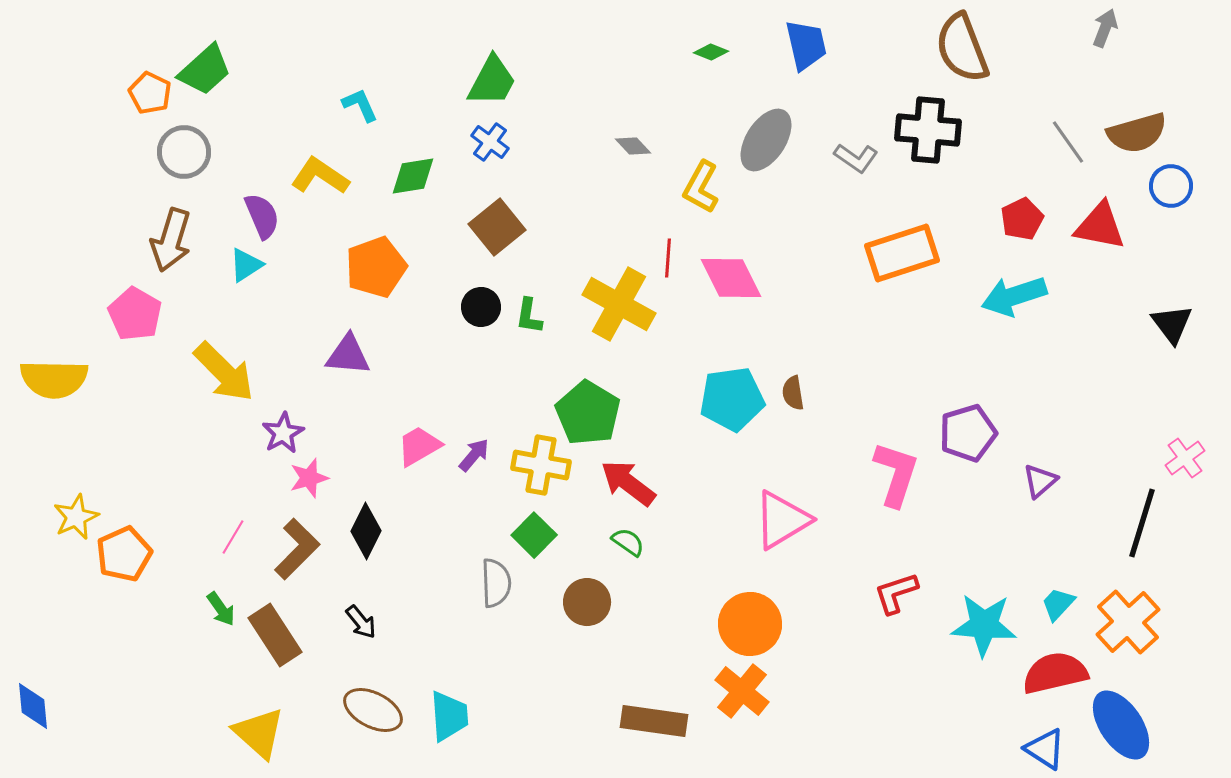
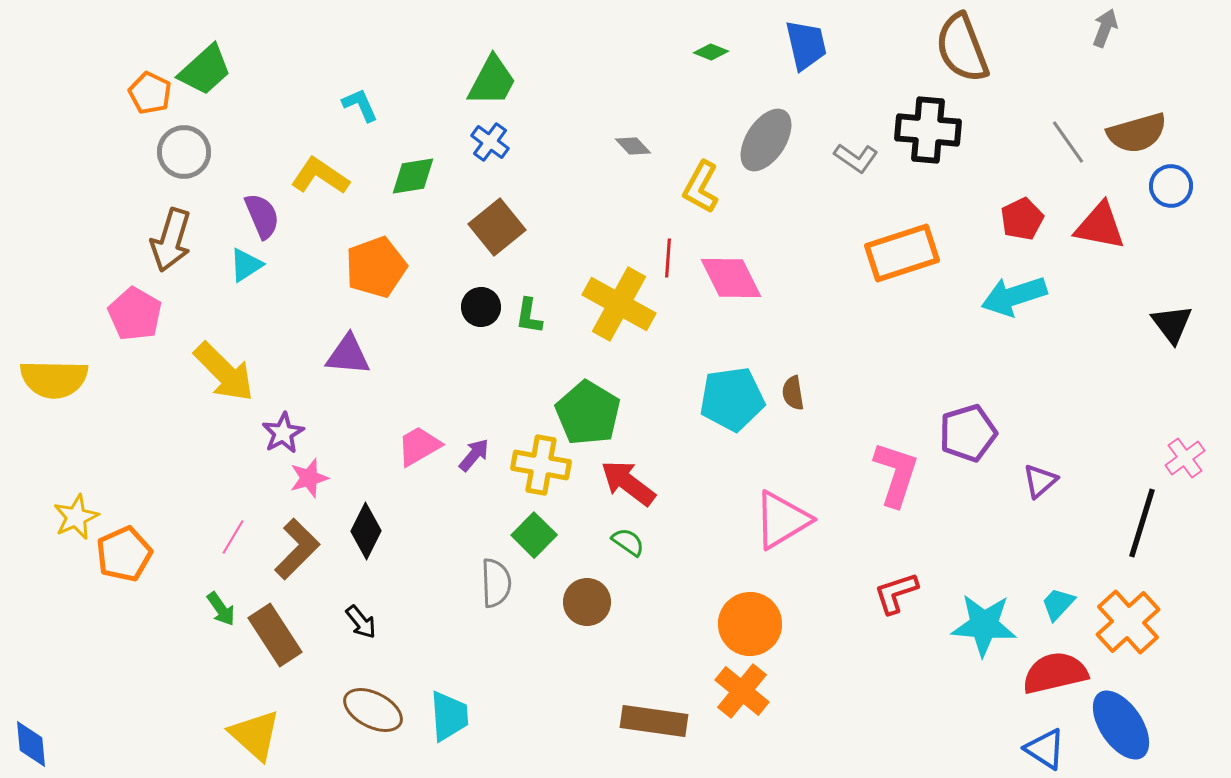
blue diamond at (33, 706): moved 2 px left, 38 px down
yellow triangle at (259, 733): moved 4 px left, 2 px down
